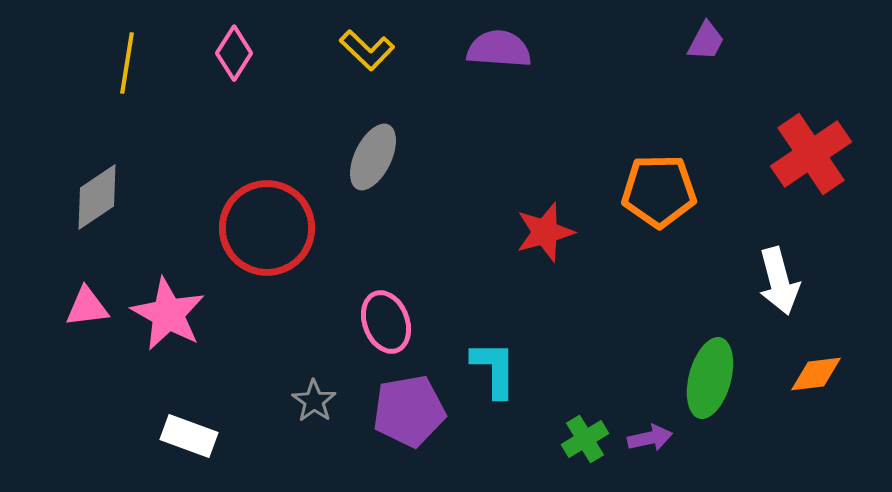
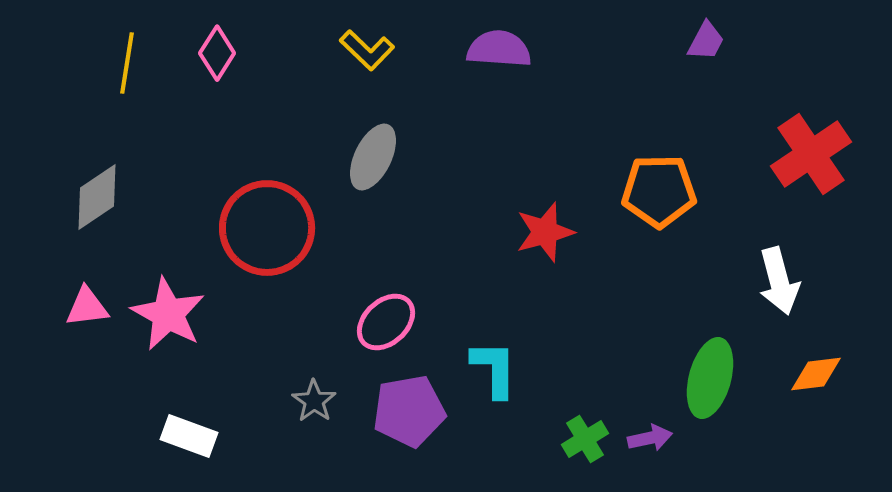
pink diamond: moved 17 px left
pink ellipse: rotated 68 degrees clockwise
